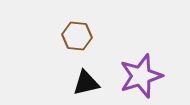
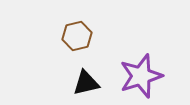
brown hexagon: rotated 20 degrees counterclockwise
